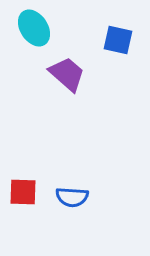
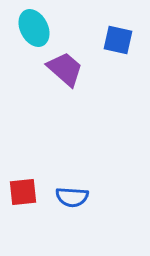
cyan ellipse: rotated 6 degrees clockwise
purple trapezoid: moved 2 px left, 5 px up
red square: rotated 8 degrees counterclockwise
